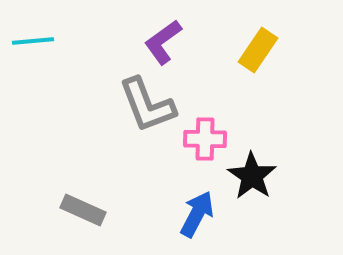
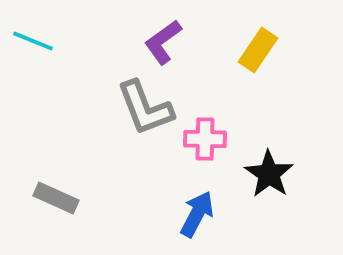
cyan line: rotated 27 degrees clockwise
gray L-shape: moved 2 px left, 3 px down
black star: moved 17 px right, 2 px up
gray rectangle: moved 27 px left, 12 px up
